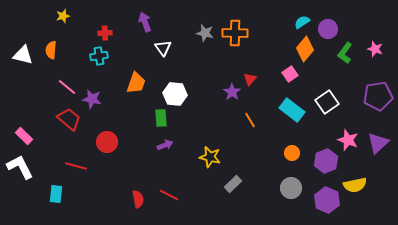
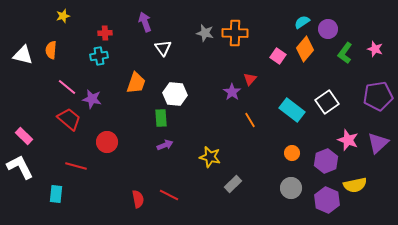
pink square at (290, 74): moved 12 px left, 18 px up; rotated 21 degrees counterclockwise
